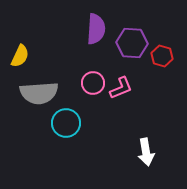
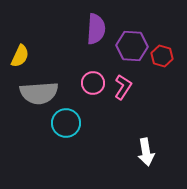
purple hexagon: moved 3 px down
pink L-shape: moved 2 px right, 1 px up; rotated 35 degrees counterclockwise
